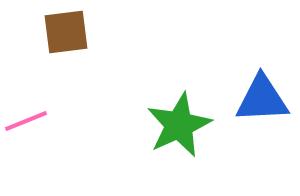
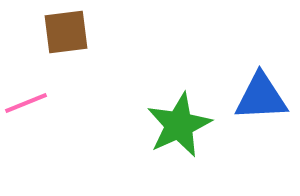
blue triangle: moved 1 px left, 2 px up
pink line: moved 18 px up
